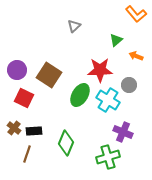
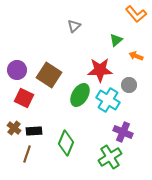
green cross: moved 2 px right; rotated 15 degrees counterclockwise
